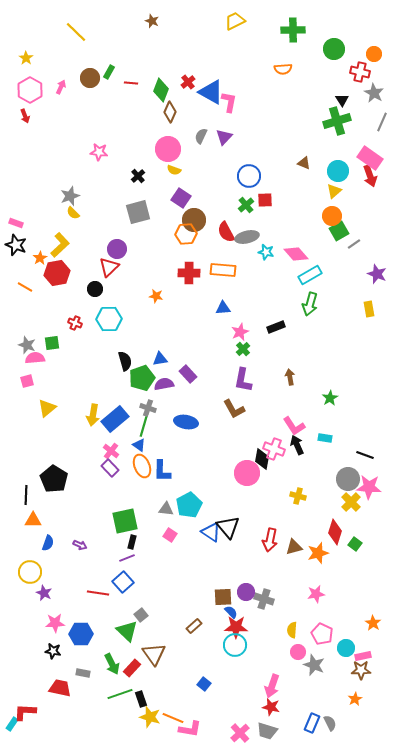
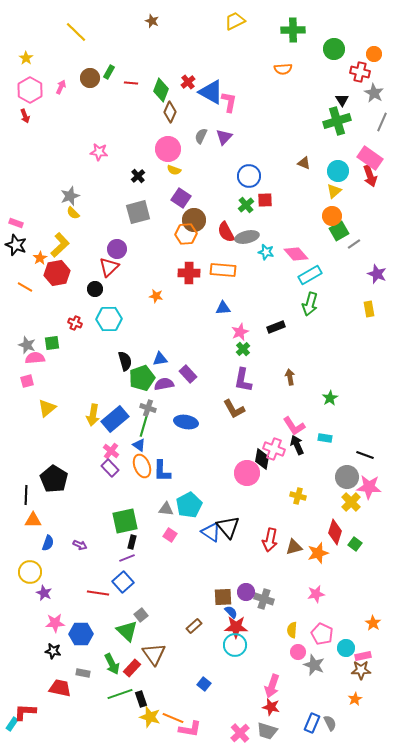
gray circle at (348, 479): moved 1 px left, 2 px up
